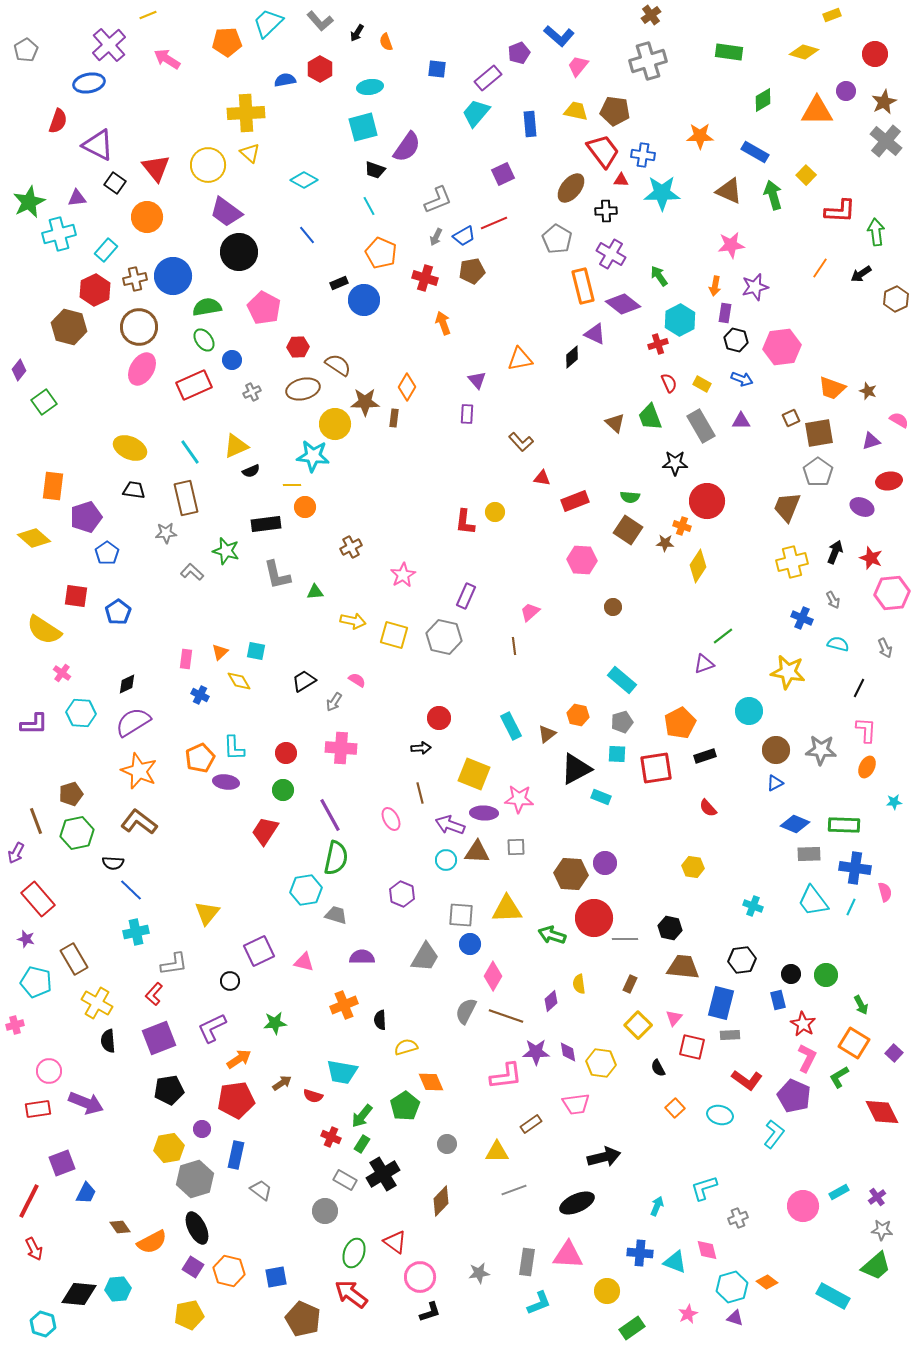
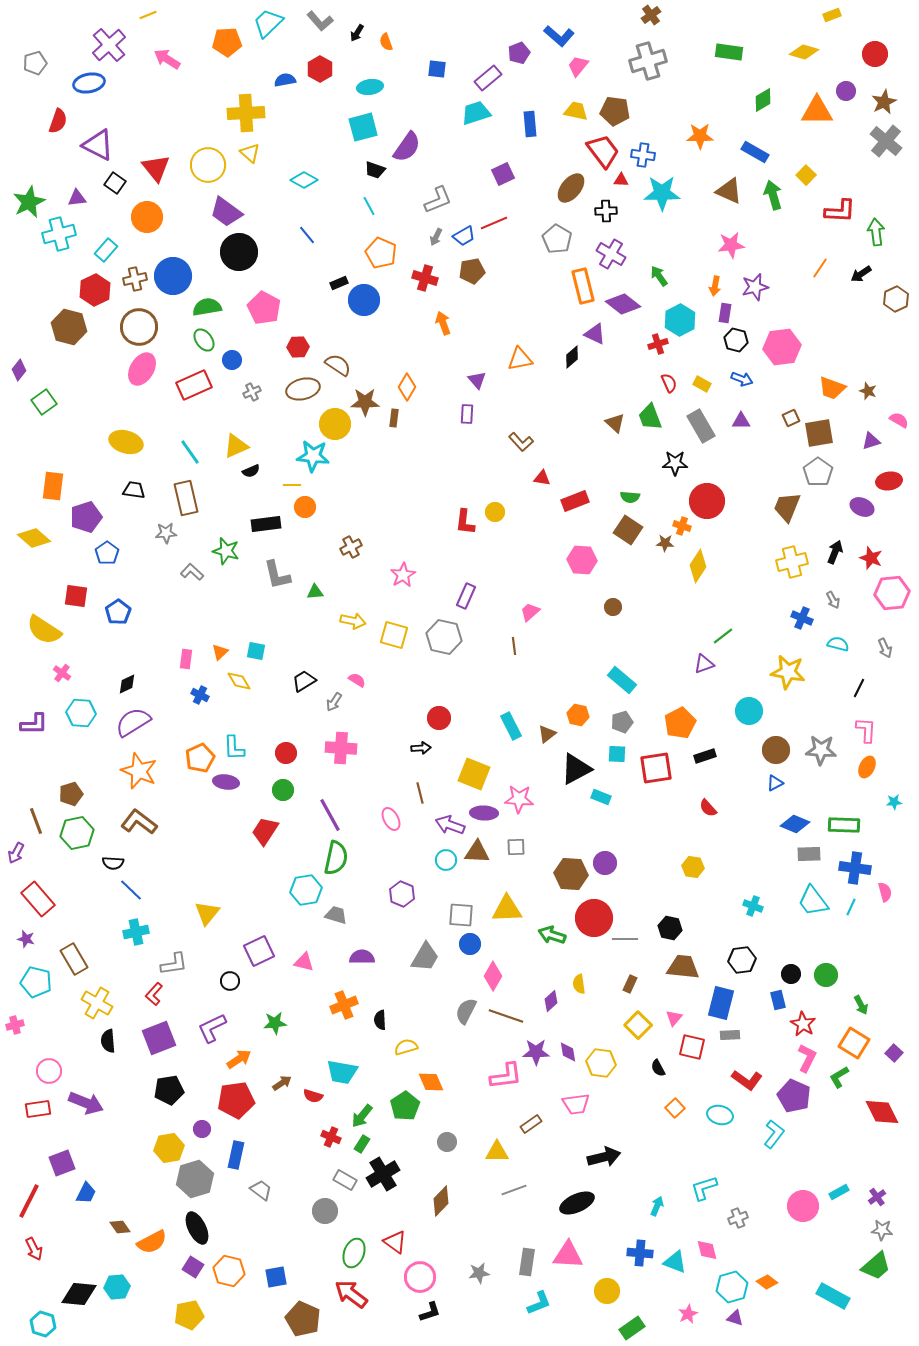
gray pentagon at (26, 50): moved 9 px right, 13 px down; rotated 15 degrees clockwise
cyan trapezoid at (476, 113): rotated 32 degrees clockwise
yellow ellipse at (130, 448): moved 4 px left, 6 px up; rotated 8 degrees counterclockwise
gray circle at (447, 1144): moved 2 px up
cyan hexagon at (118, 1289): moved 1 px left, 2 px up
